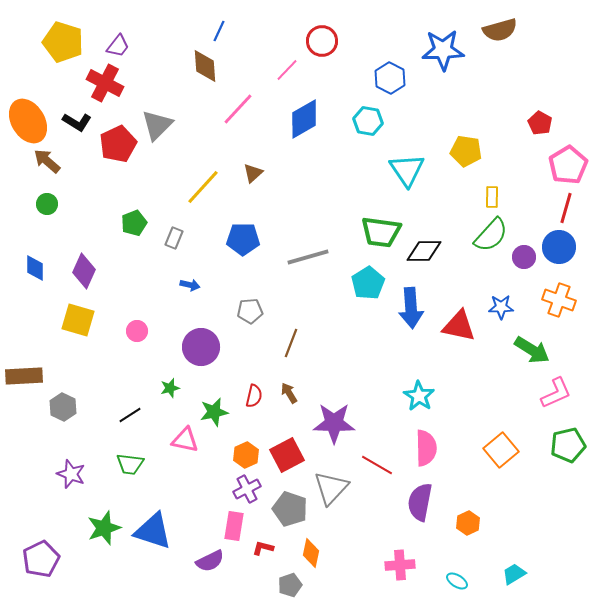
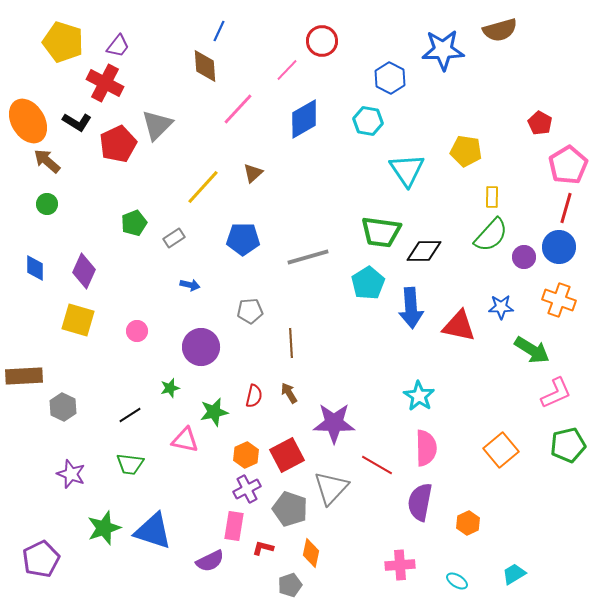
gray rectangle at (174, 238): rotated 35 degrees clockwise
brown line at (291, 343): rotated 24 degrees counterclockwise
